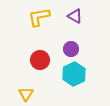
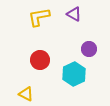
purple triangle: moved 1 px left, 2 px up
purple circle: moved 18 px right
yellow triangle: rotated 35 degrees counterclockwise
